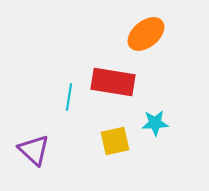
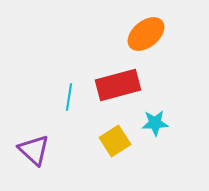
red rectangle: moved 5 px right, 3 px down; rotated 24 degrees counterclockwise
yellow square: rotated 20 degrees counterclockwise
